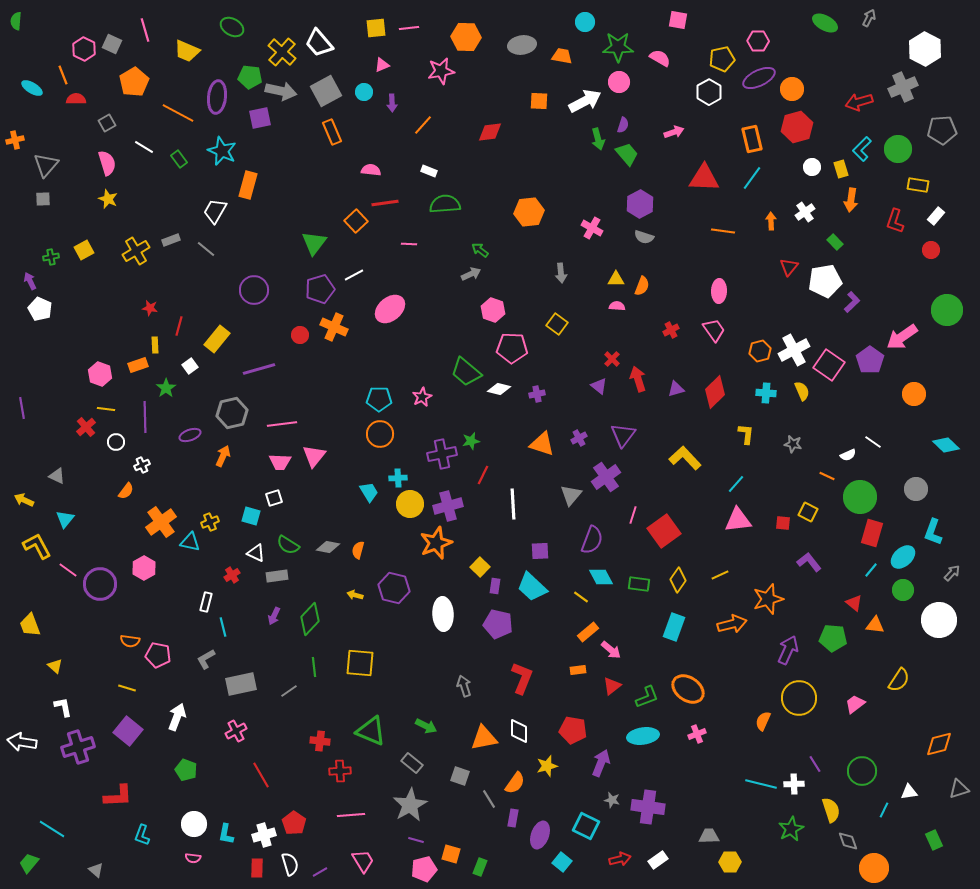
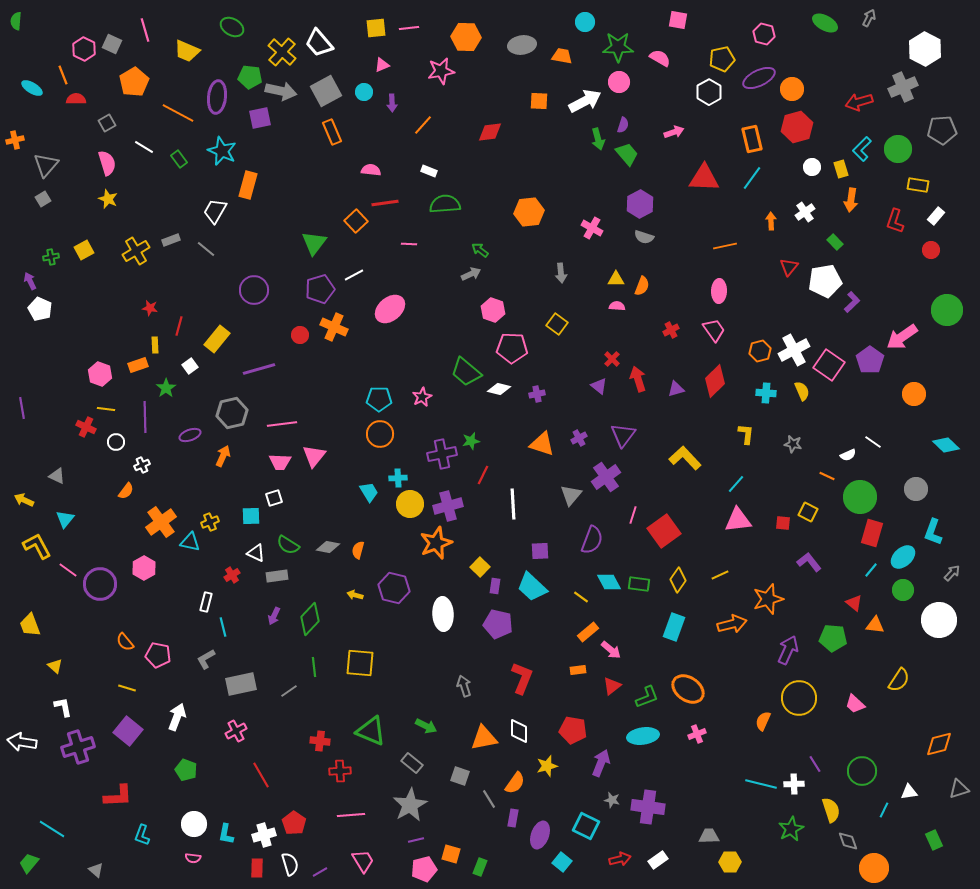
pink hexagon at (758, 41): moved 6 px right, 7 px up; rotated 15 degrees clockwise
gray square at (43, 199): rotated 28 degrees counterclockwise
orange line at (723, 231): moved 2 px right, 15 px down; rotated 20 degrees counterclockwise
red diamond at (715, 392): moved 11 px up
red cross at (86, 427): rotated 24 degrees counterclockwise
cyan square at (251, 516): rotated 18 degrees counterclockwise
cyan diamond at (601, 577): moved 8 px right, 5 px down
orange semicircle at (130, 641): moved 5 px left, 1 px down; rotated 42 degrees clockwise
pink trapezoid at (855, 704): rotated 100 degrees counterclockwise
purple line at (416, 840): rotated 28 degrees counterclockwise
